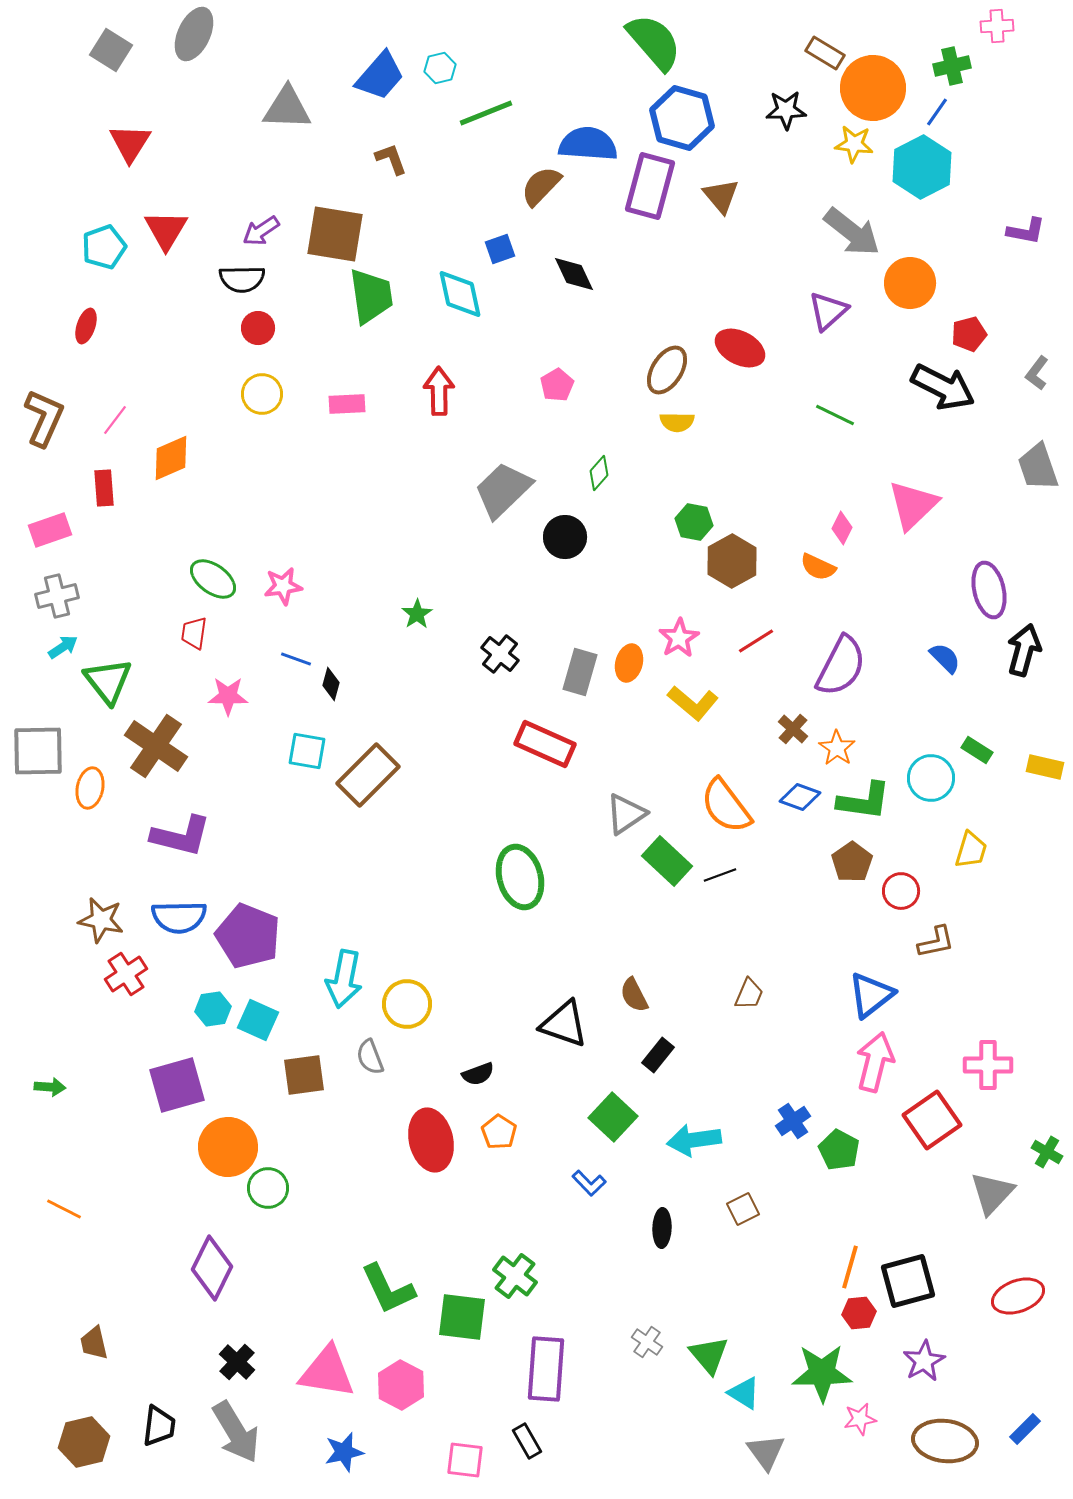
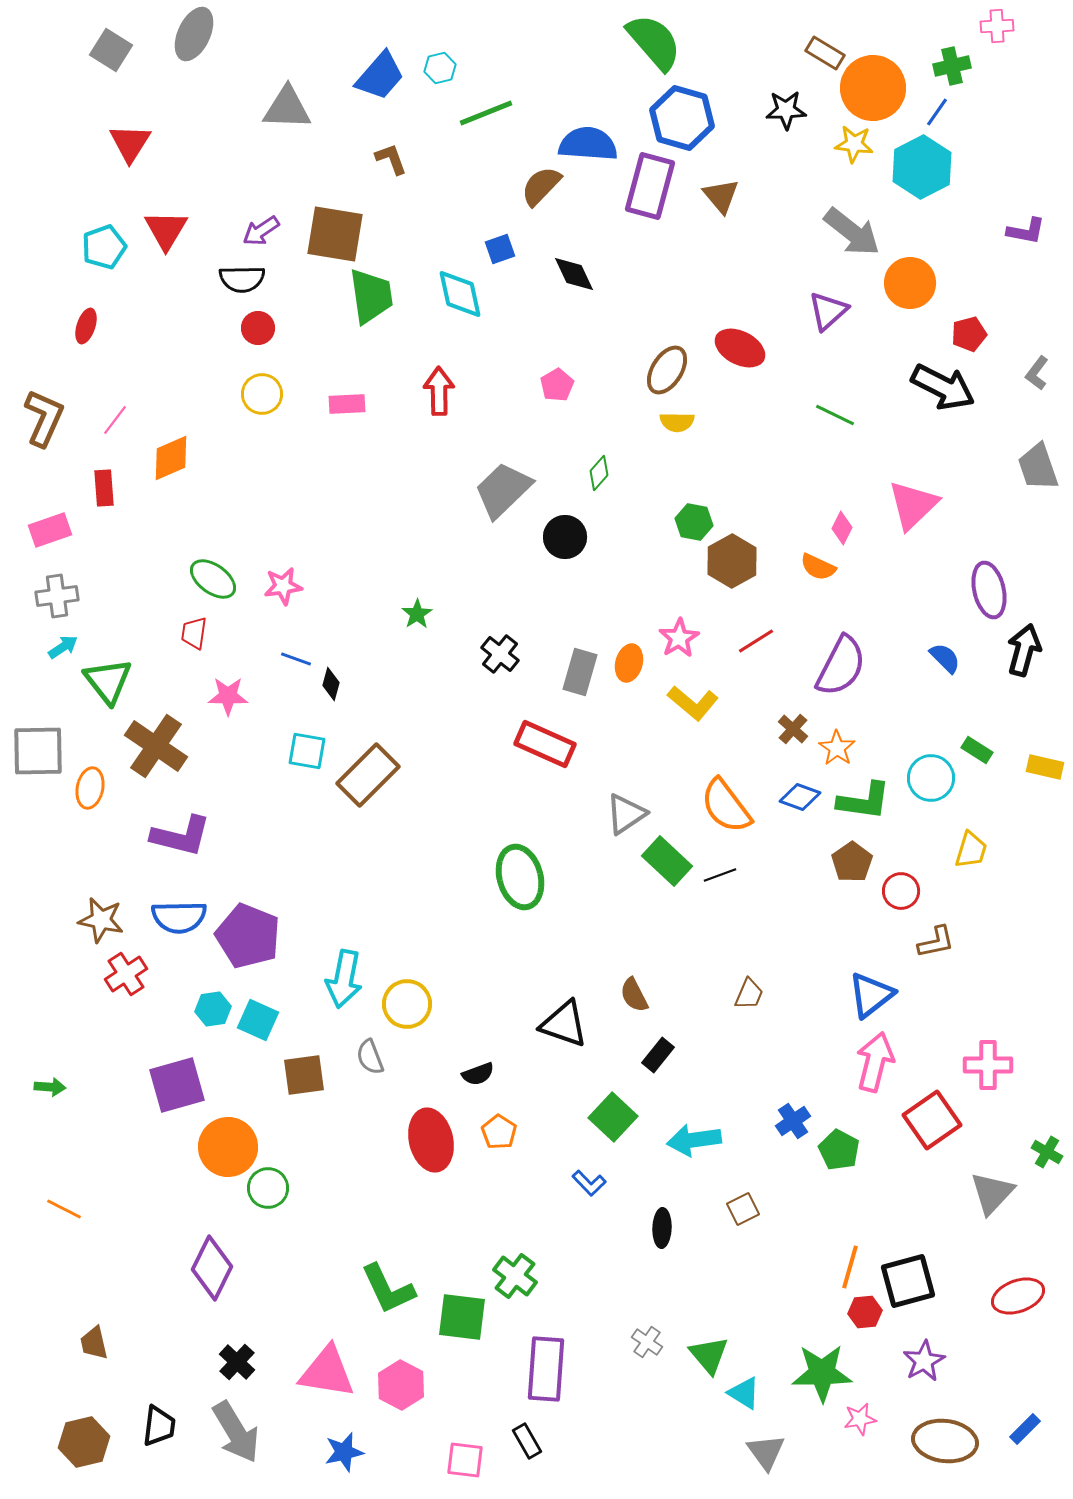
gray cross at (57, 596): rotated 6 degrees clockwise
red hexagon at (859, 1313): moved 6 px right, 1 px up
